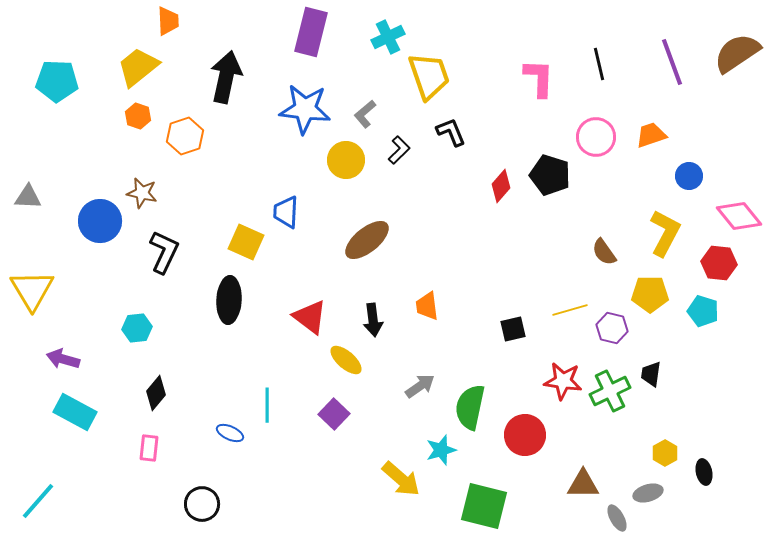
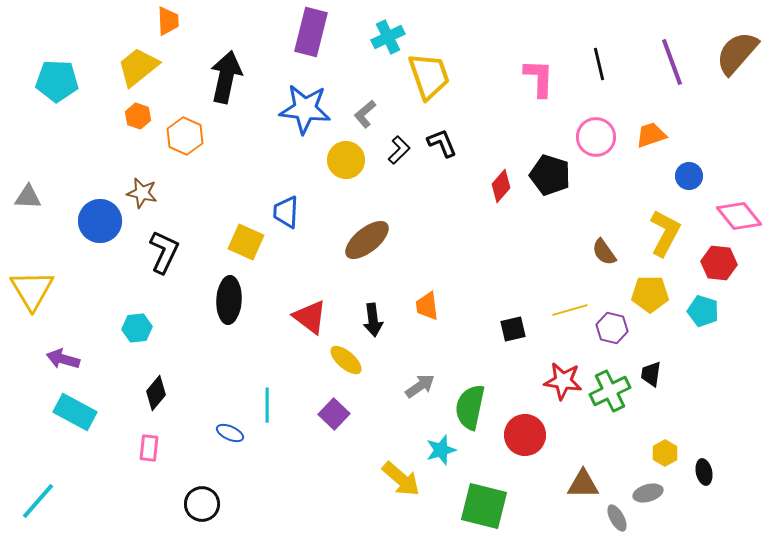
brown semicircle at (737, 53): rotated 15 degrees counterclockwise
black L-shape at (451, 132): moved 9 px left, 11 px down
orange hexagon at (185, 136): rotated 18 degrees counterclockwise
